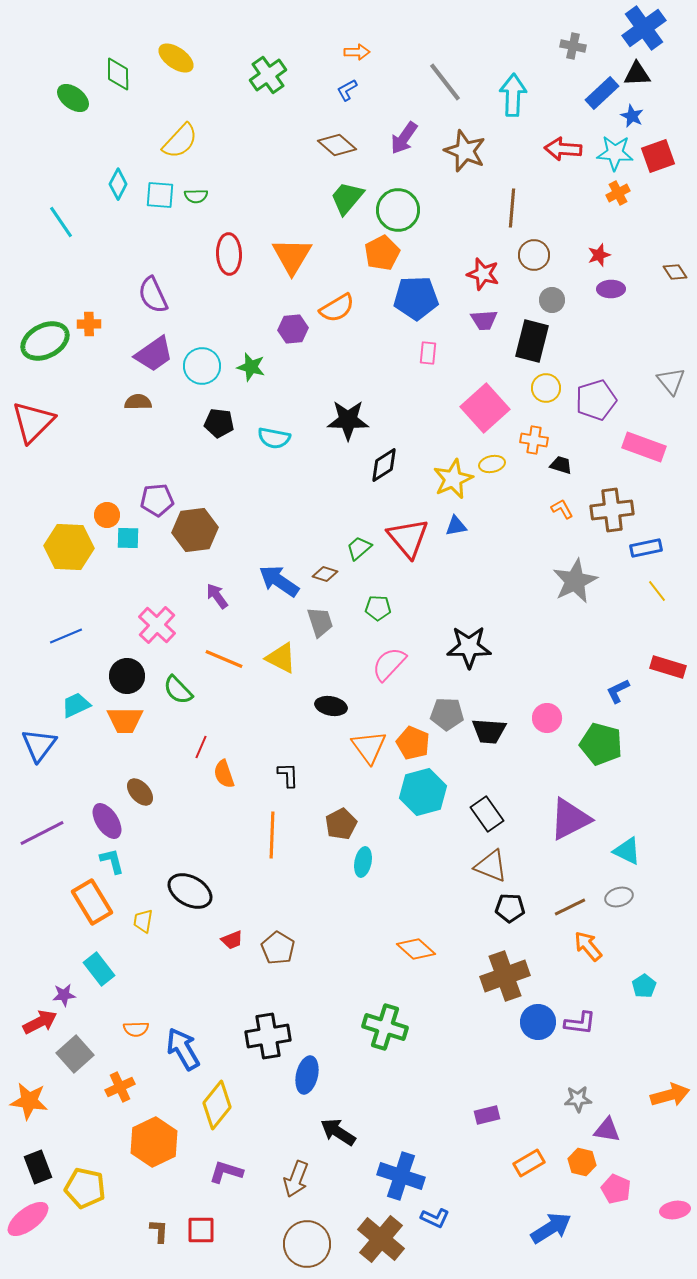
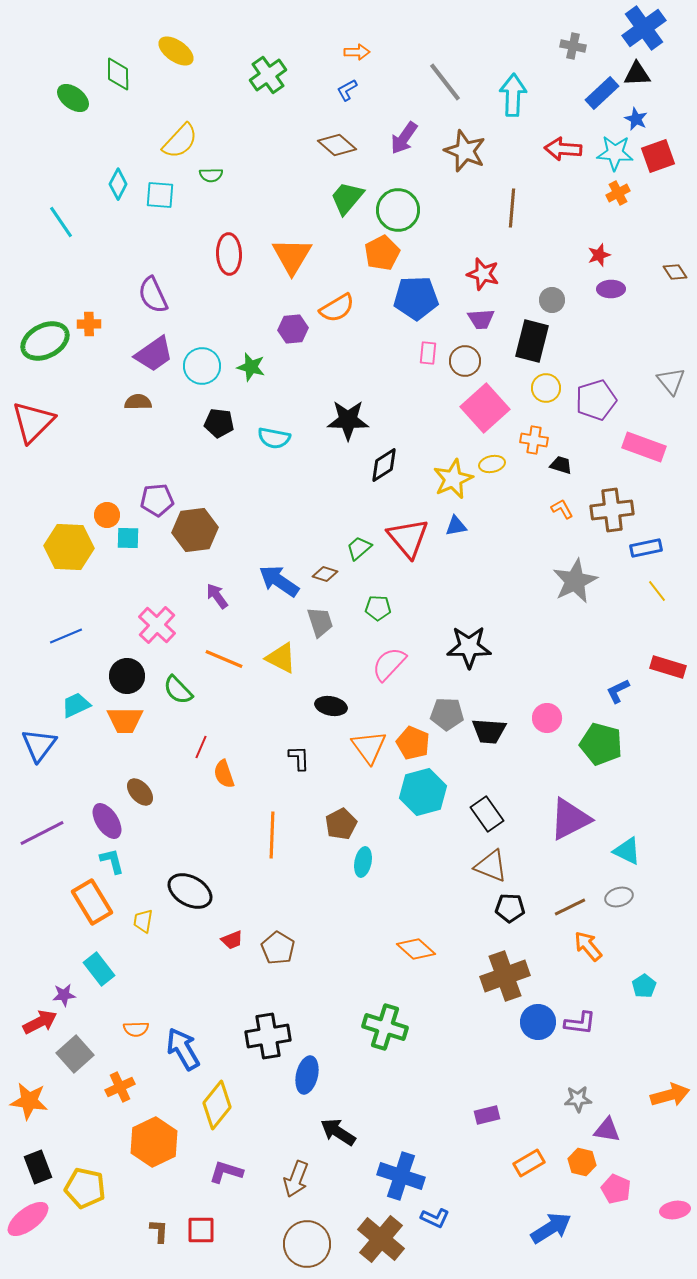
yellow ellipse at (176, 58): moved 7 px up
blue star at (632, 116): moved 4 px right, 3 px down
green semicircle at (196, 196): moved 15 px right, 21 px up
brown circle at (534, 255): moved 69 px left, 106 px down
purple trapezoid at (484, 320): moved 3 px left, 1 px up
black L-shape at (288, 775): moved 11 px right, 17 px up
